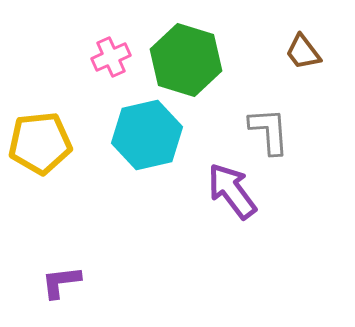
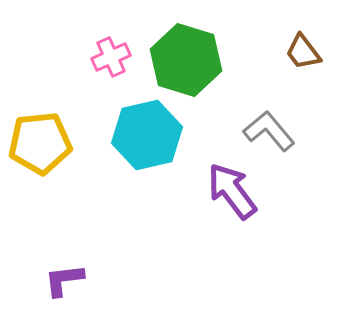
gray L-shape: rotated 36 degrees counterclockwise
purple L-shape: moved 3 px right, 2 px up
